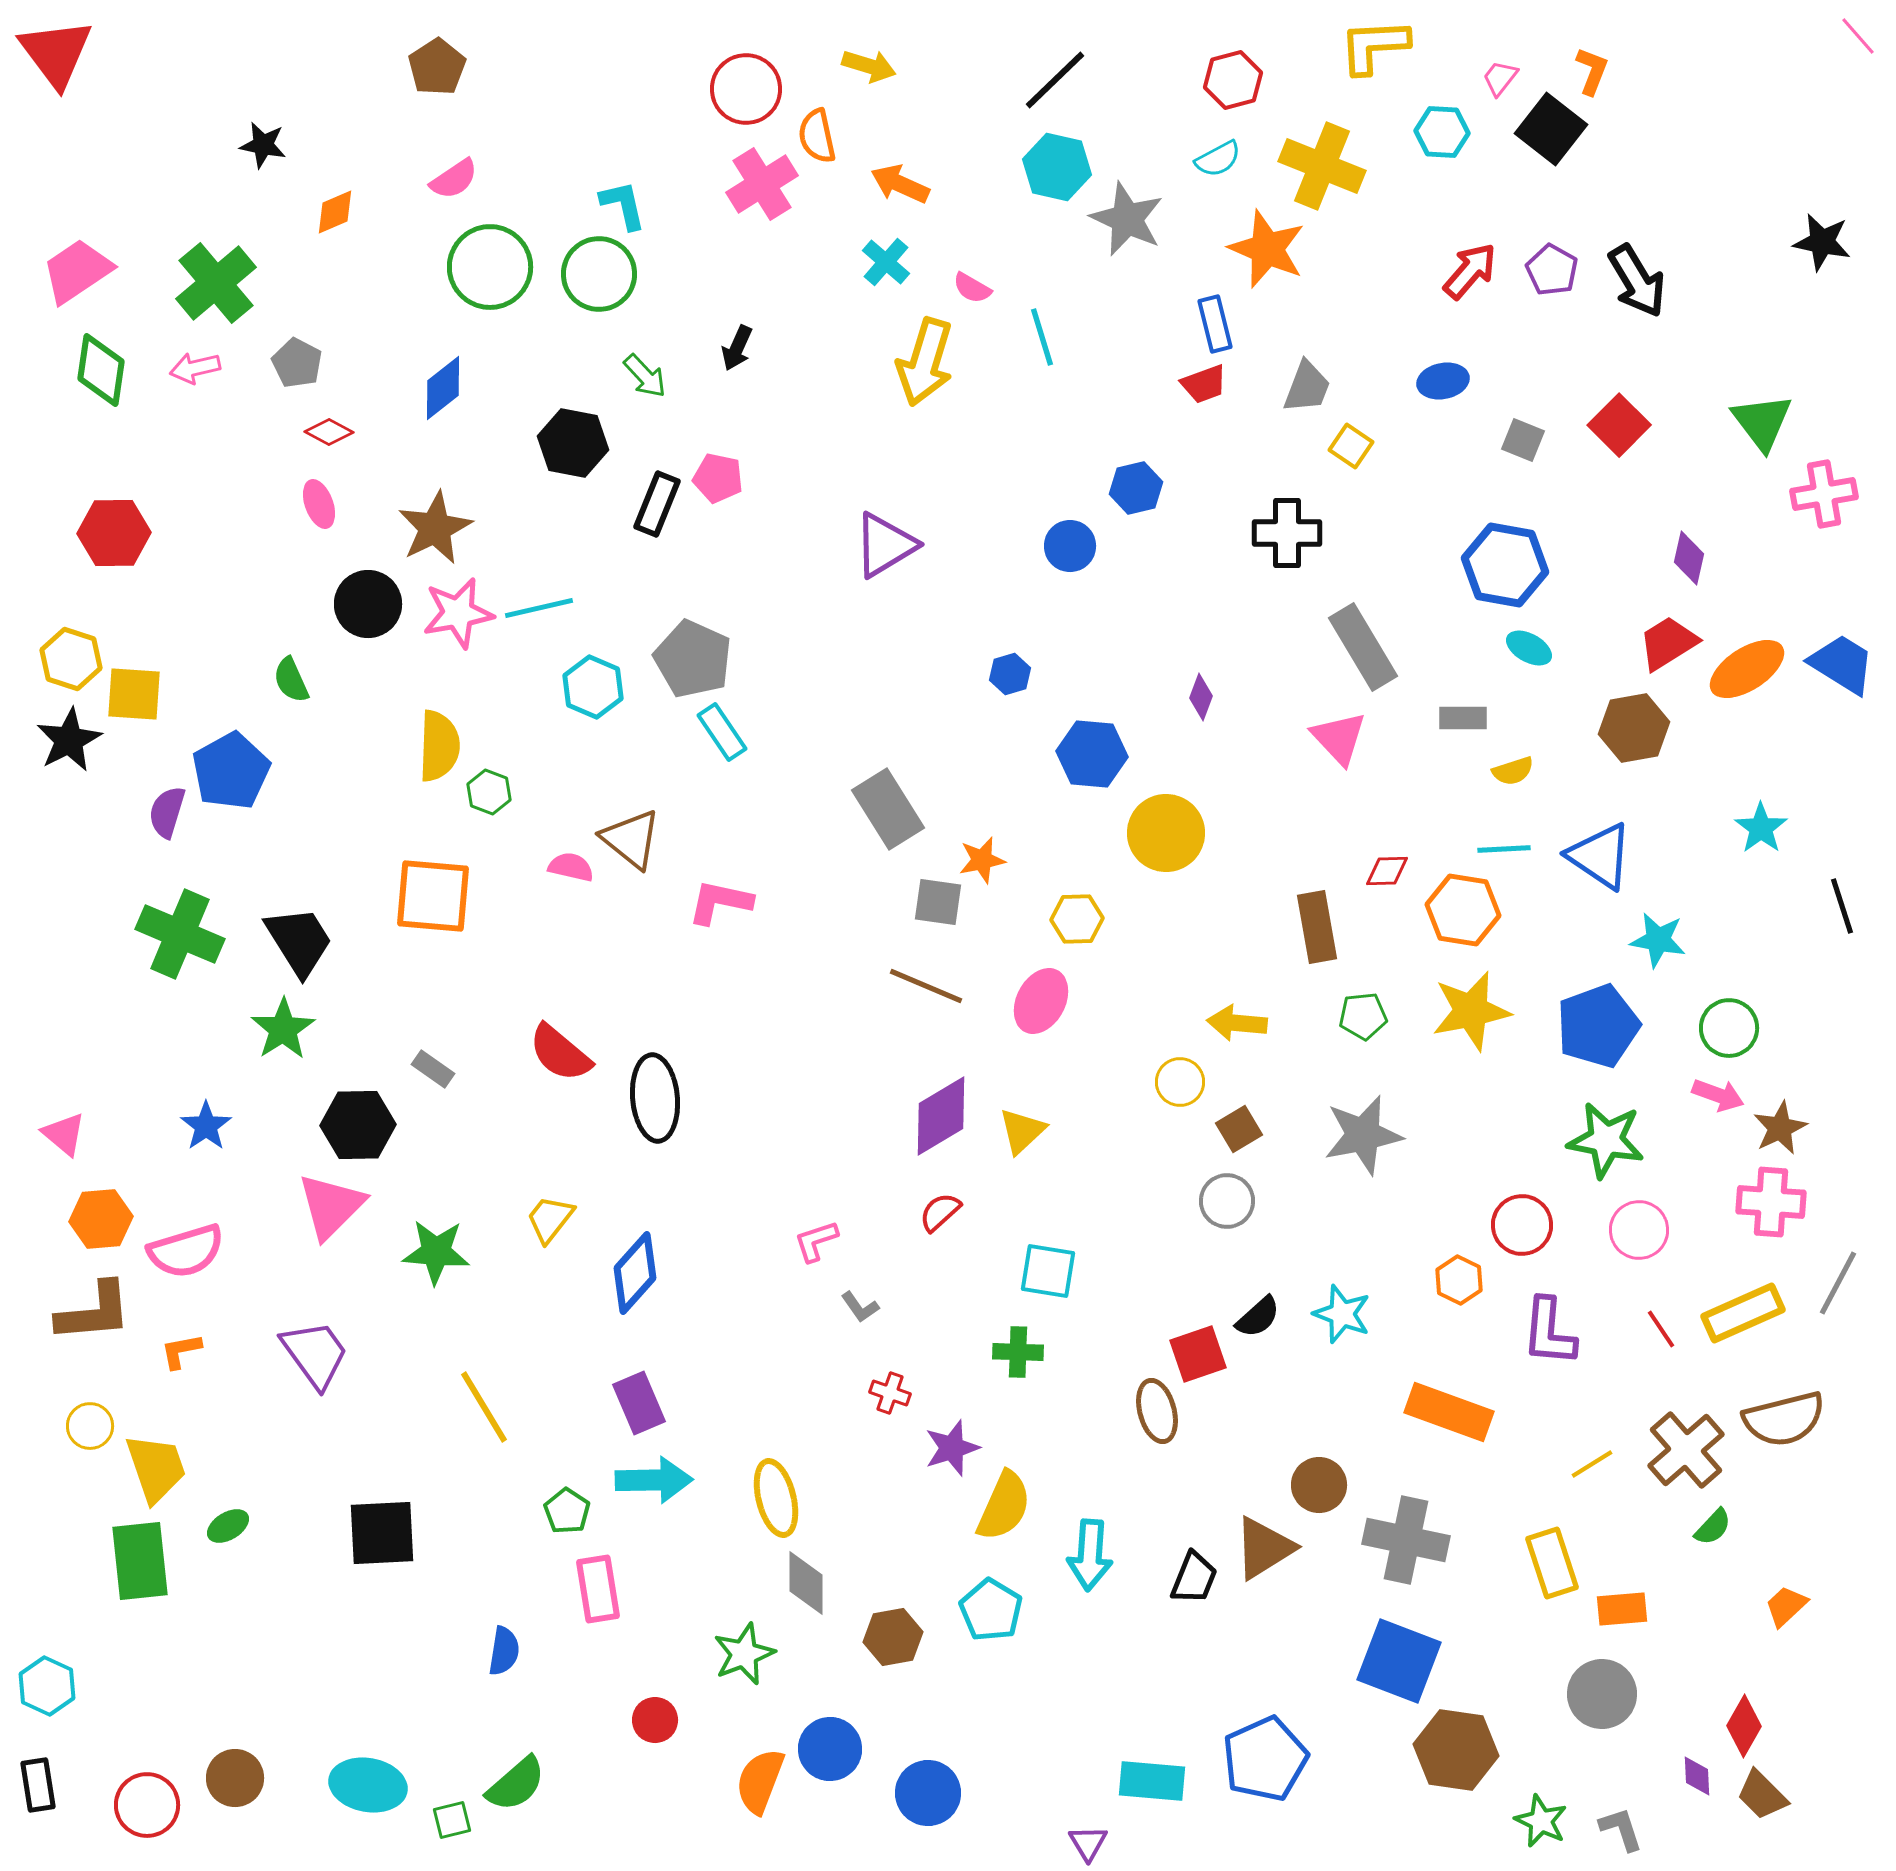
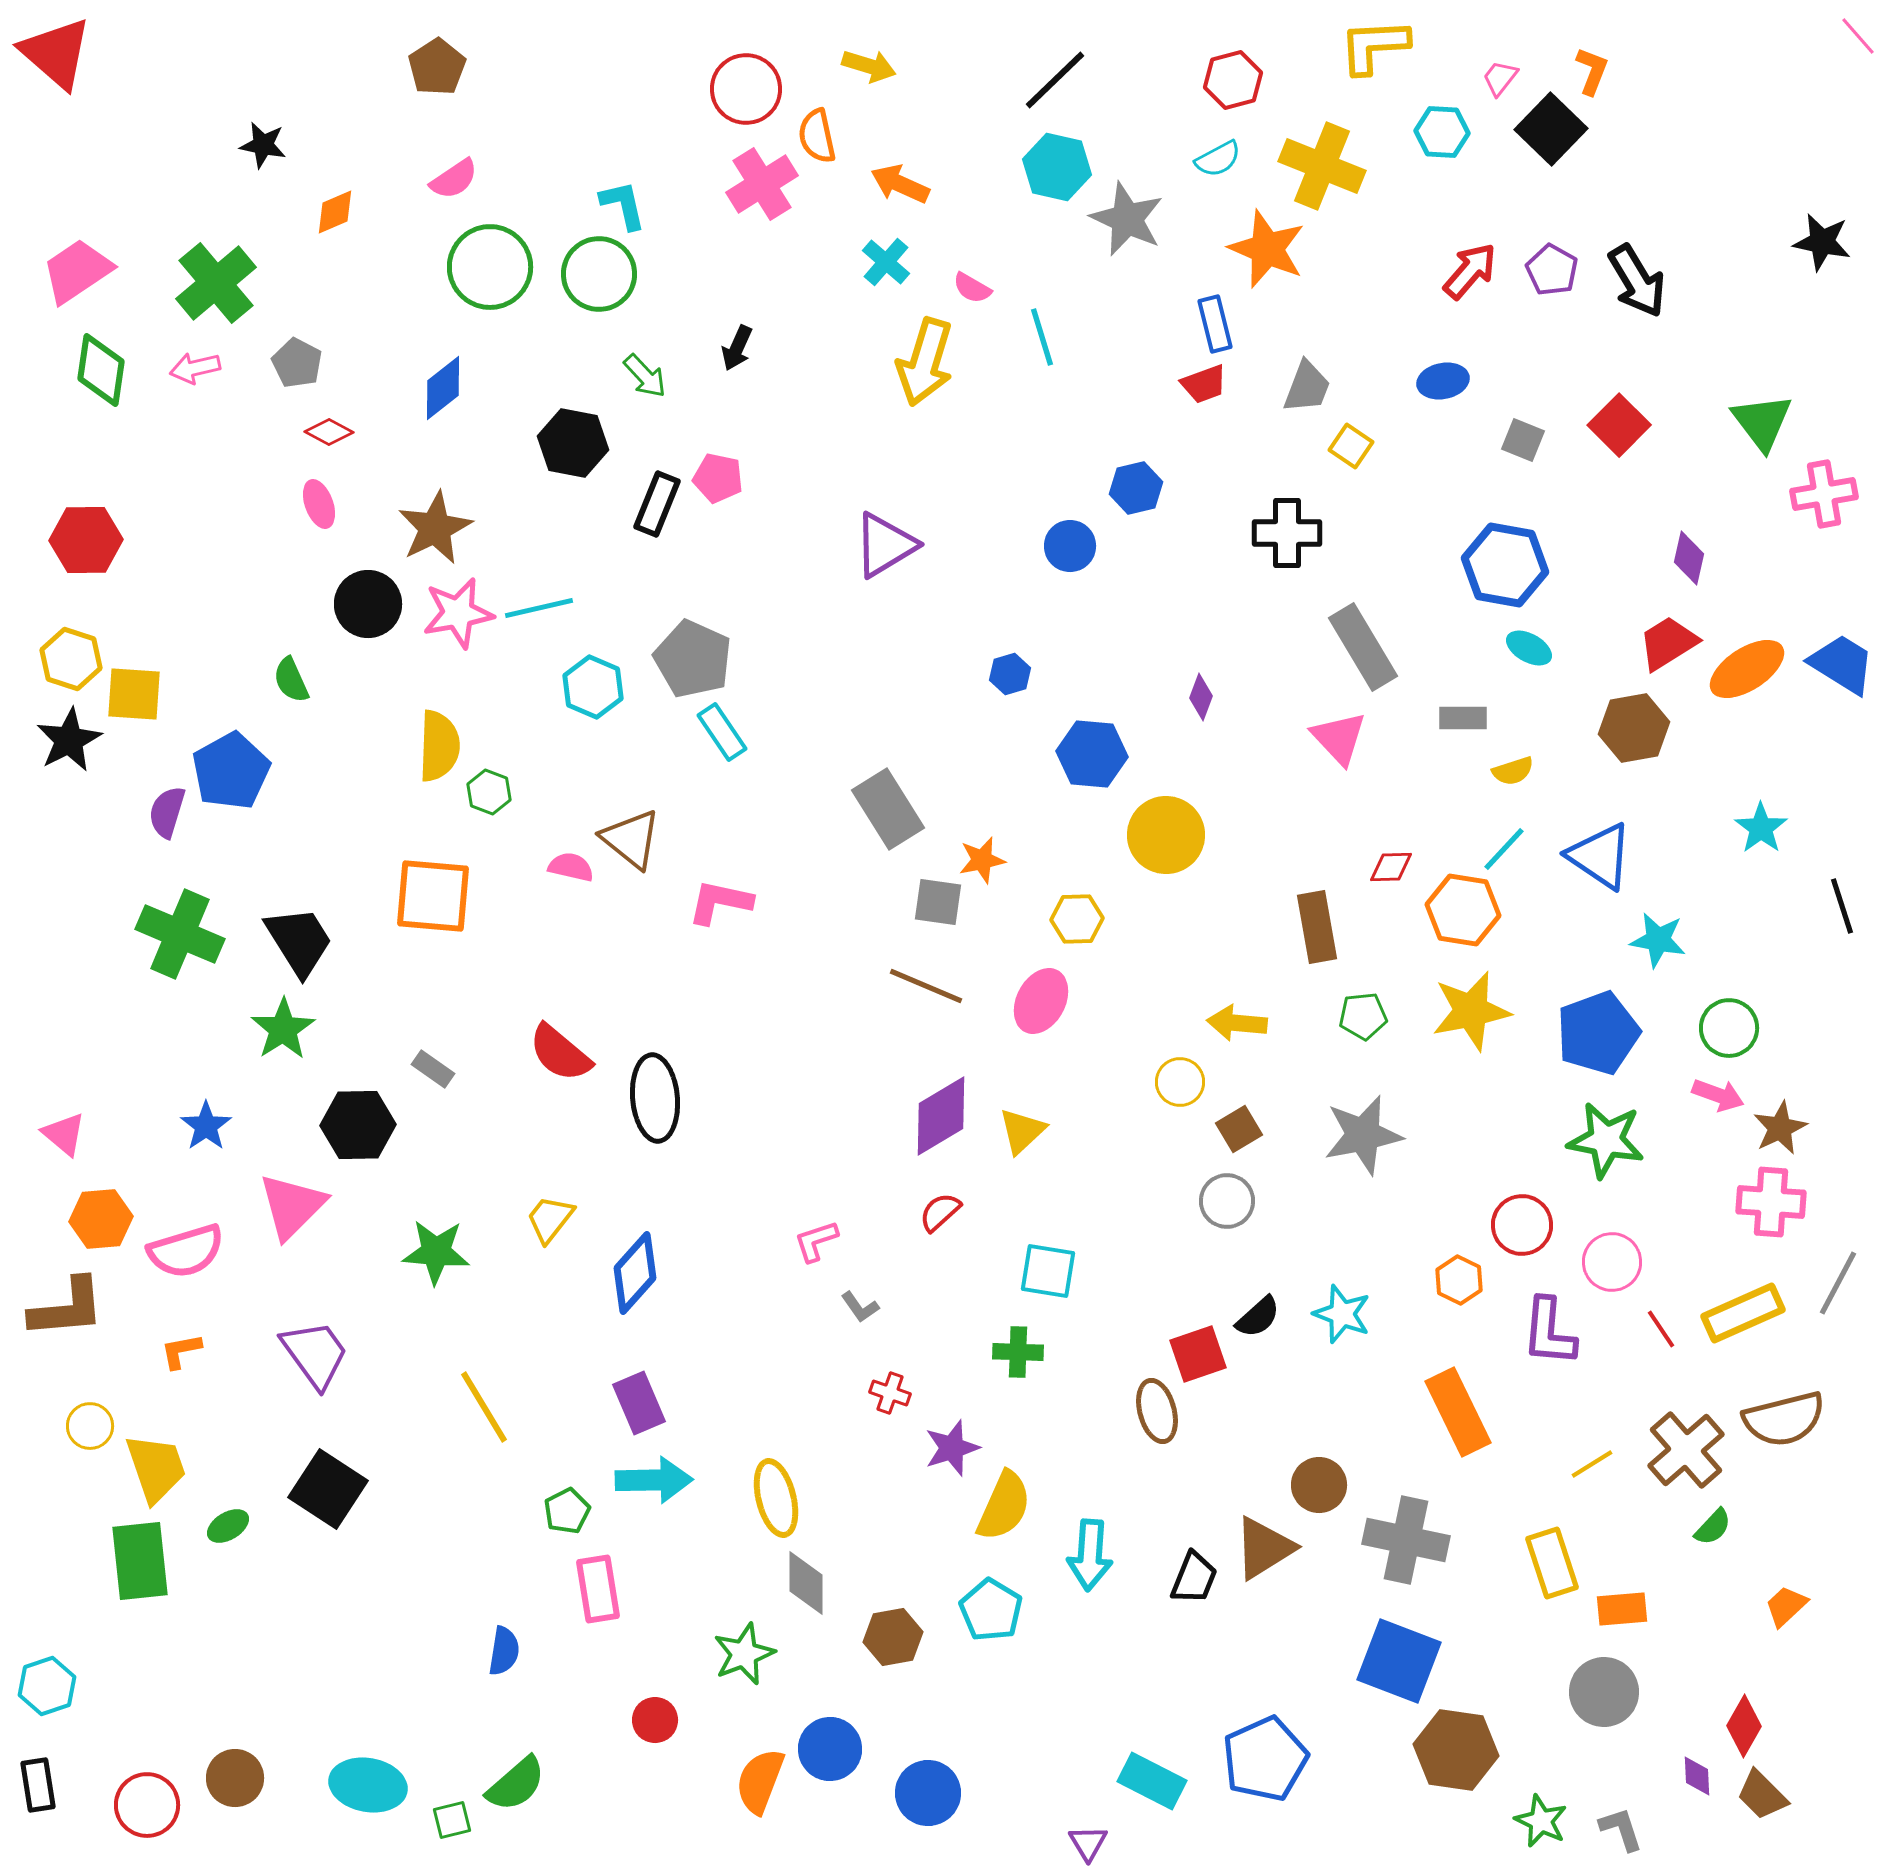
red triangle at (56, 53): rotated 12 degrees counterclockwise
black square at (1551, 129): rotated 6 degrees clockwise
red hexagon at (114, 533): moved 28 px left, 7 px down
yellow circle at (1166, 833): moved 2 px down
cyan line at (1504, 849): rotated 44 degrees counterclockwise
red diamond at (1387, 871): moved 4 px right, 4 px up
blue pentagon at (1598, 1026): moved 7 px down
pink triangle at (331, 1206): moved 39 px left
pink circle at (1639, 1230): moved 27 px left, 32 px down
brown L-shape at (94, 1312): moved 27 px left, 4 px up
orange rectangle at (1449, 1412): moved 9 px right; rotated 44 degrees clockwise
green pentagon at (567, 1511): rotated 12 degrees clockwise
black square at (382, 1533): moved 54 px left, 44 px up; rotated 36 degrees clockwise
cyan hexagon at (47, 1686): rotated 16 degrees clockwise
gray circle at (1602, 1694): moved 2 px right, 2 px up
cyan rectangle at (1152, 1781): rotated 22 degrees clockwise
